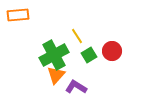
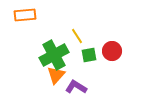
orange rectangle: moved 7 px right
green square: rotated 21 degrees clockwise
